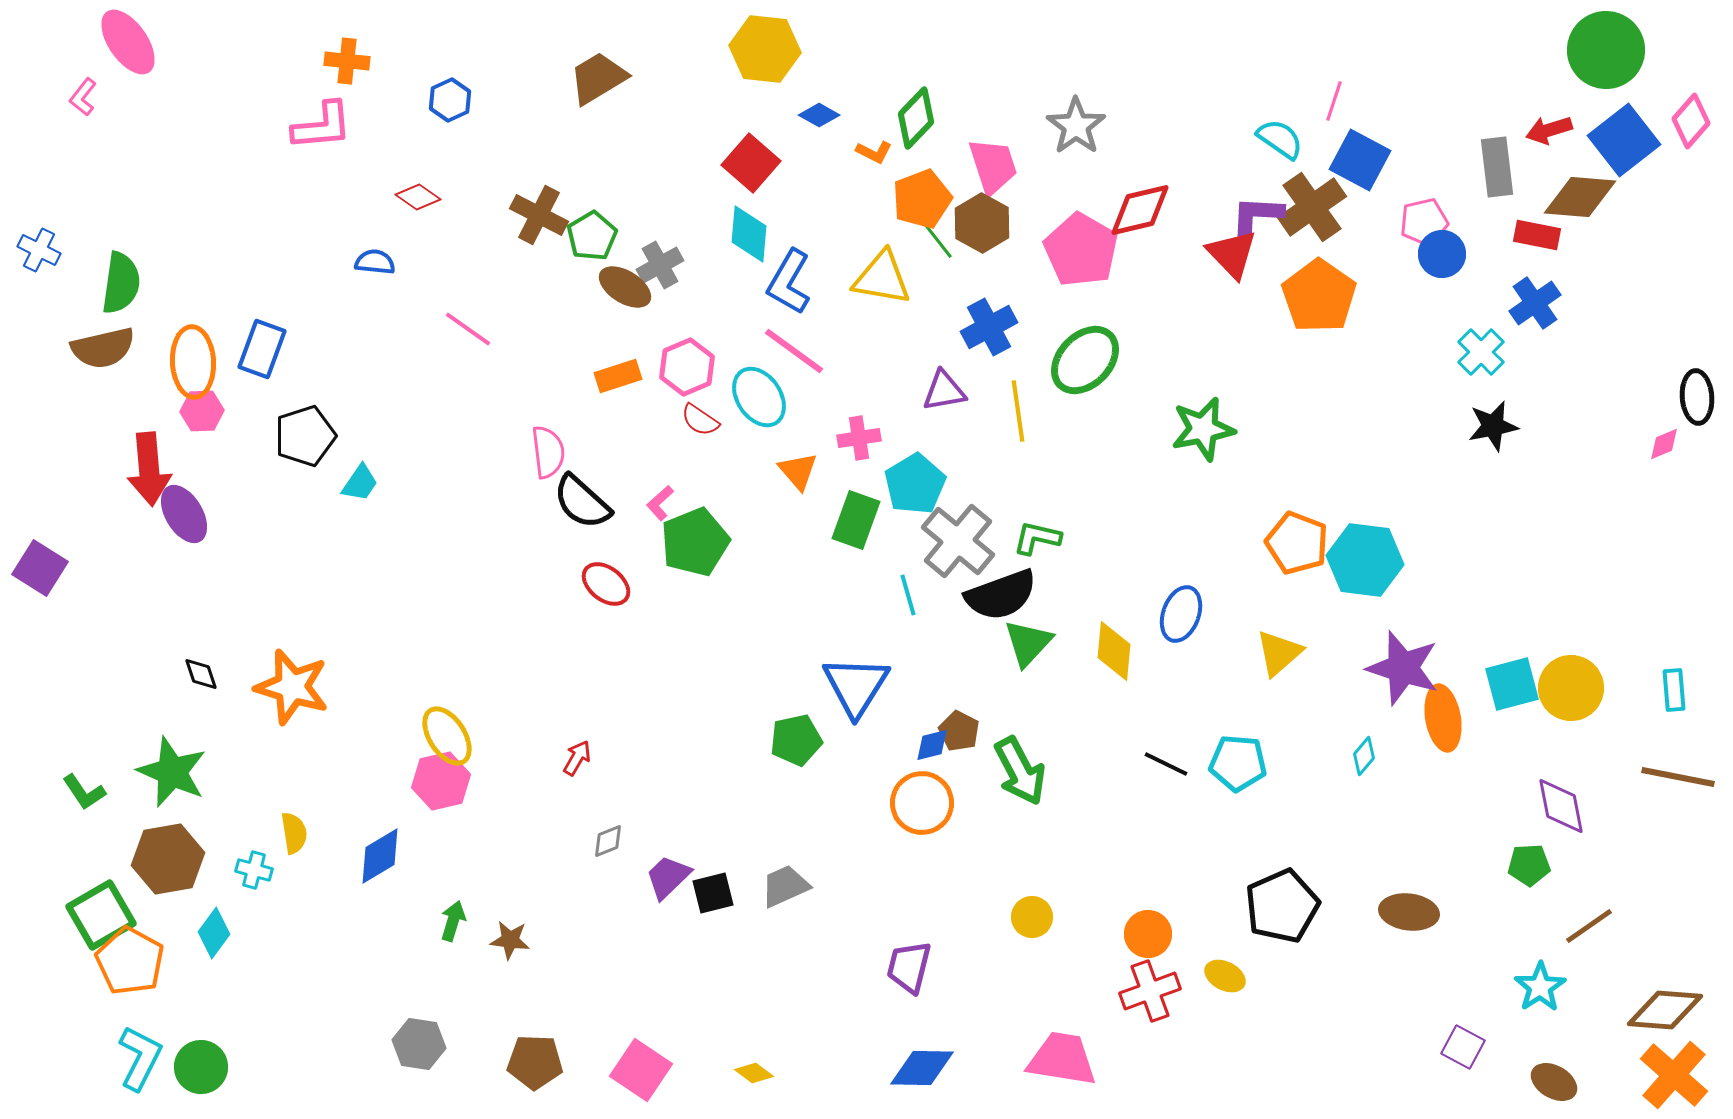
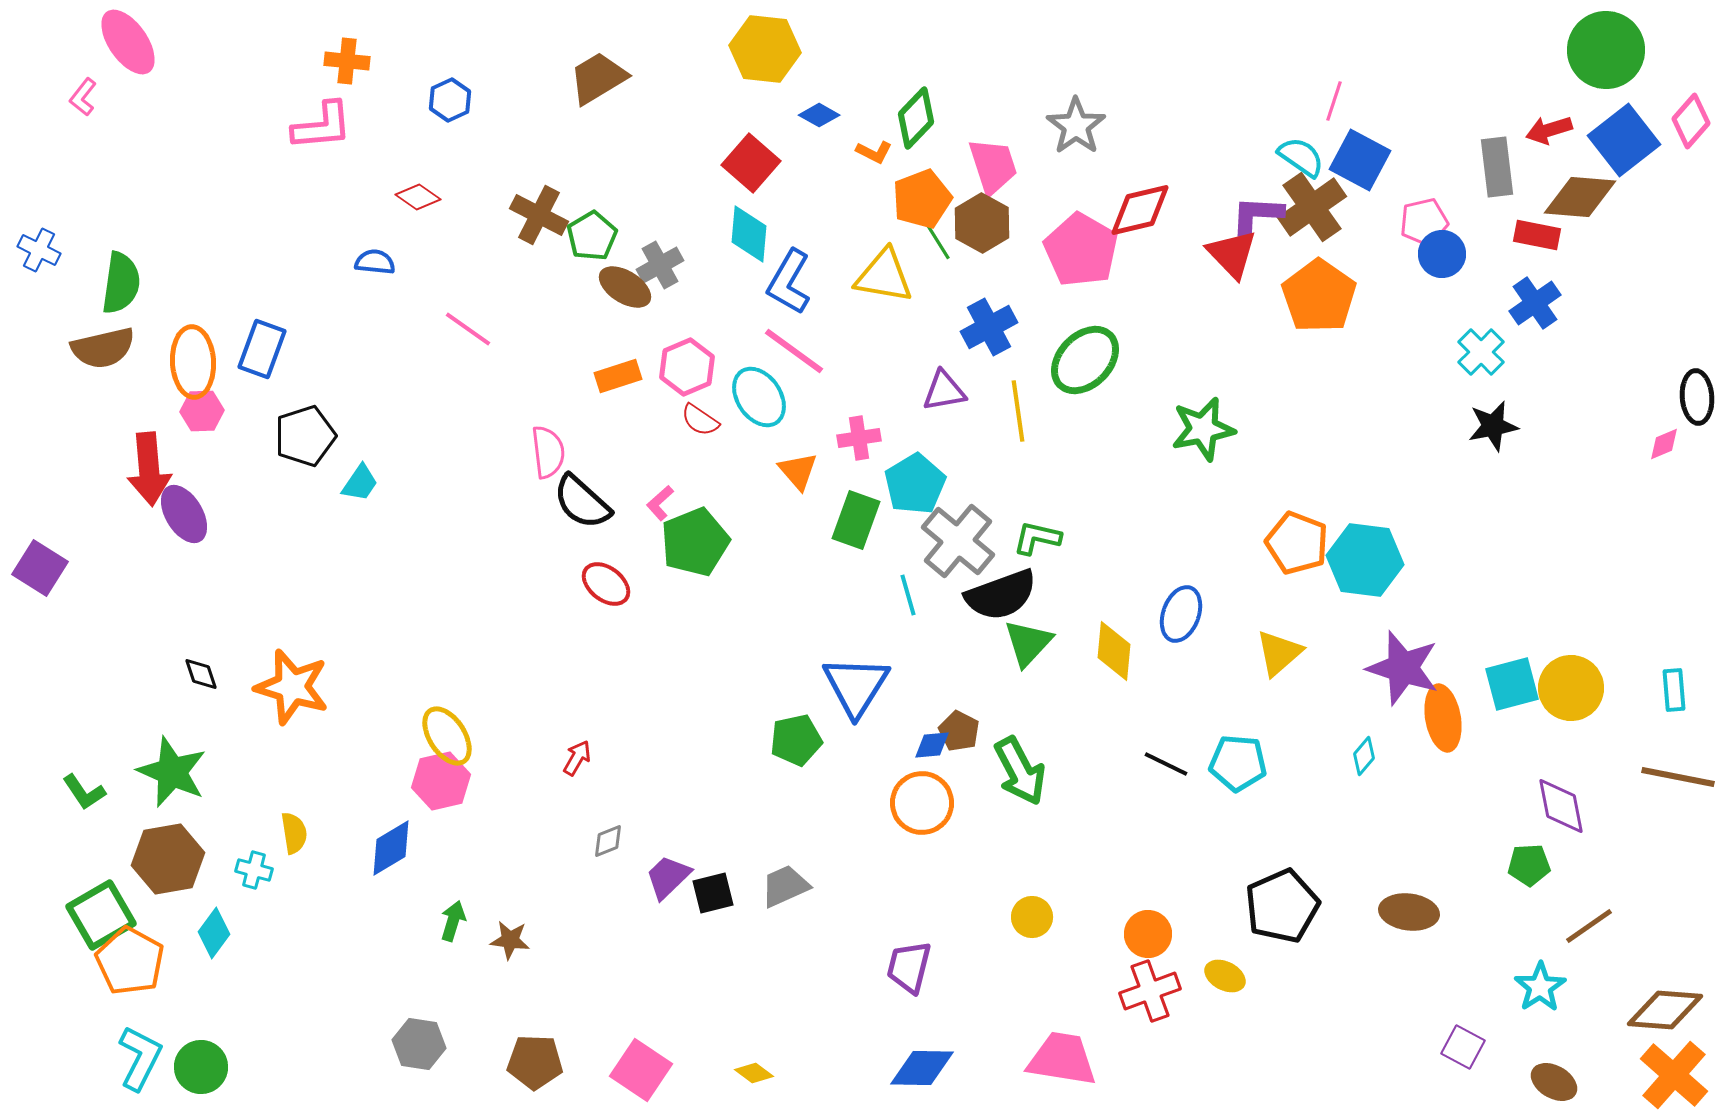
cyan semicircle at (1280, 139): moved 21 px right, 18 px down
green line at (935, 237): rotated 6 degrees clockwise
yellow triangle at (882, 278): moved 2 px right, 2 px up
blue diamond at (932, 745): rotated 9 degrees clockwise
blue diamond at (380, 856): moved 11 px right, 8 px up
